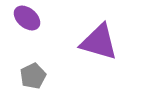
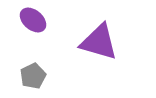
purple ellipse: moved 6 px right, 2 px down
